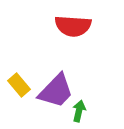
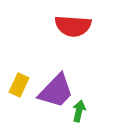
yellow rectangle: rotated 65 degrees clockwise
